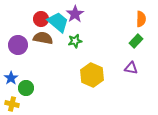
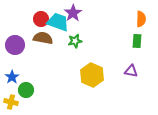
purple star: moved 2 px left, 1 px up
cyan trapezoid: rotated 20 degrees counterclockwise
green rectangle: moved 1 px right; rotated 40 degrees counterclockwise
purple circle: moved 3 px left
purple triangle: moved 3 px down
blue star: moved 1 px right, 1 px up
green circle: moved 2 px down
yellow cross: moved 1 px left, 2 px up
